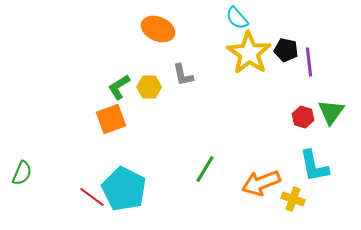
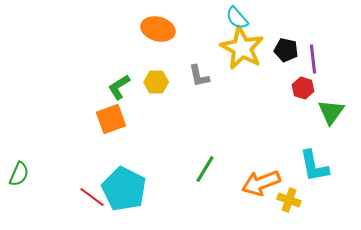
orange ellipse: rotated 8 degrees counterclockwise
yellow star: moved 7 px left, 5 px up; rotated 6 degrees counterclockwise
purple line: moved 4 px right, 3 px up
gray L-shape: moved 16 px right, 1 px down
yellow hexagon: moved 7 px right, 5 px up
red hexagon: moved 29 px up
green semicircle: moved 3 px left, 1 px down
yellow cross: moved 4 px left, 1 px down
